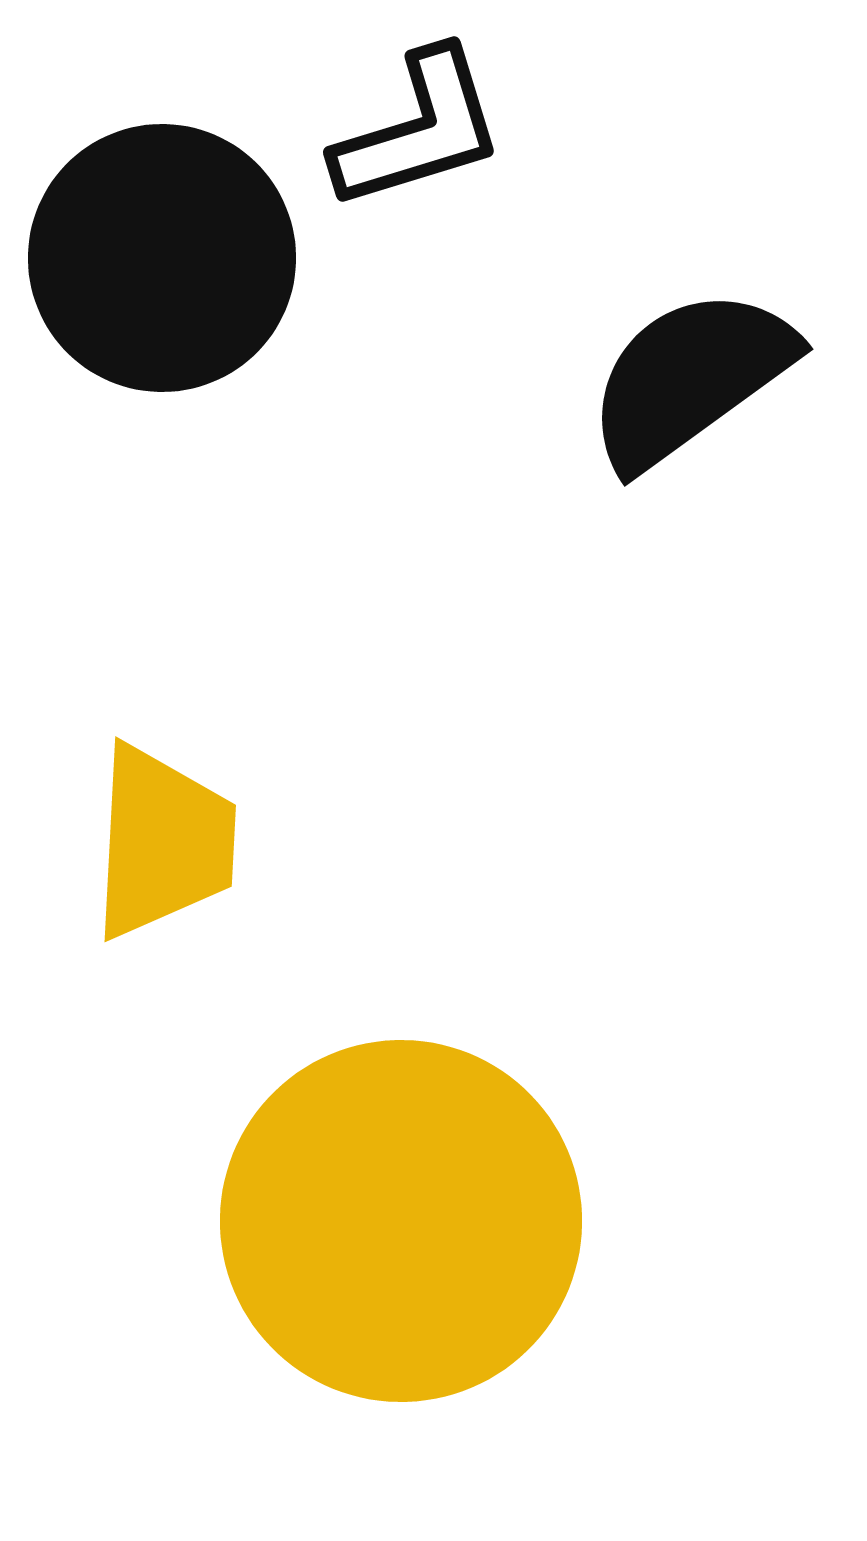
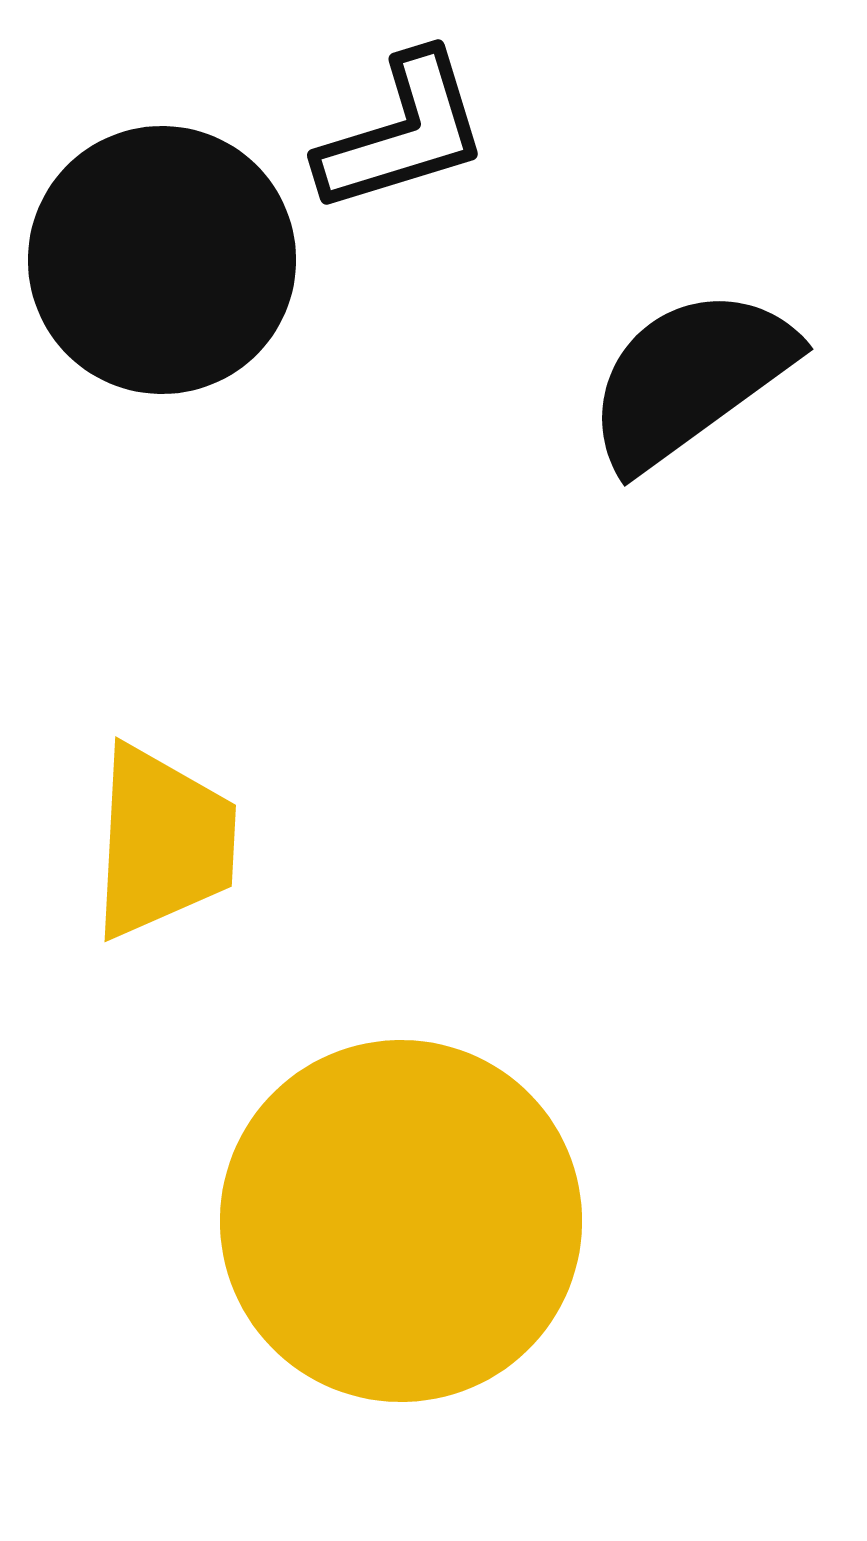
black L-shape: moved 16 px left, 3 px down
black circle: moved 2 px down
